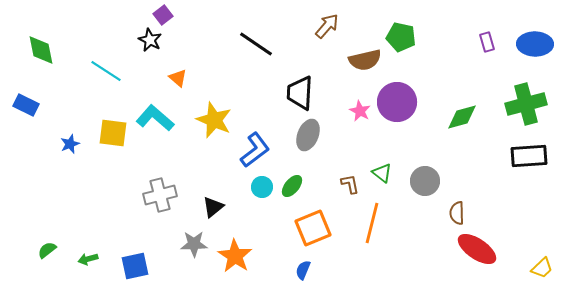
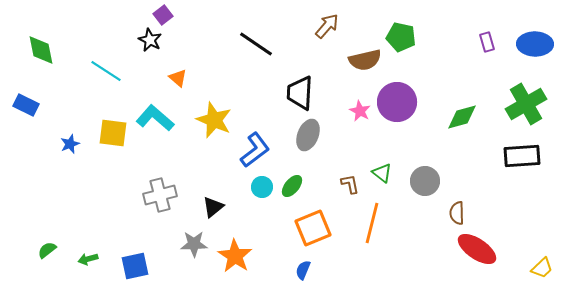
green cross at (526, 104): rotated 15 degrees counterclockwise
black rectangle at (529, 156): moved 7 px left
